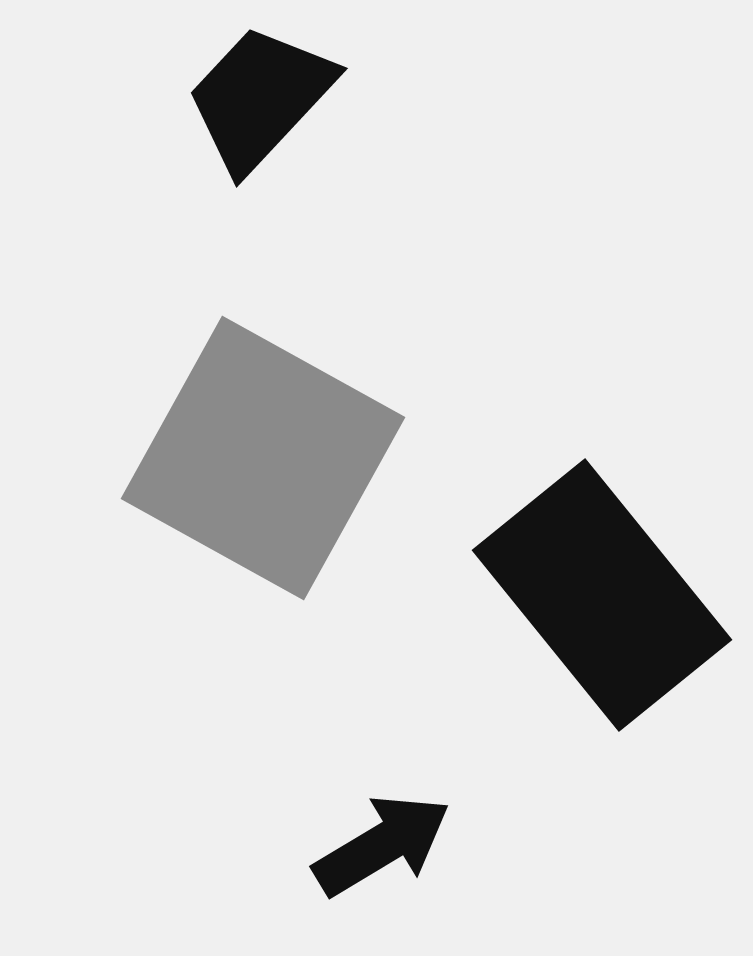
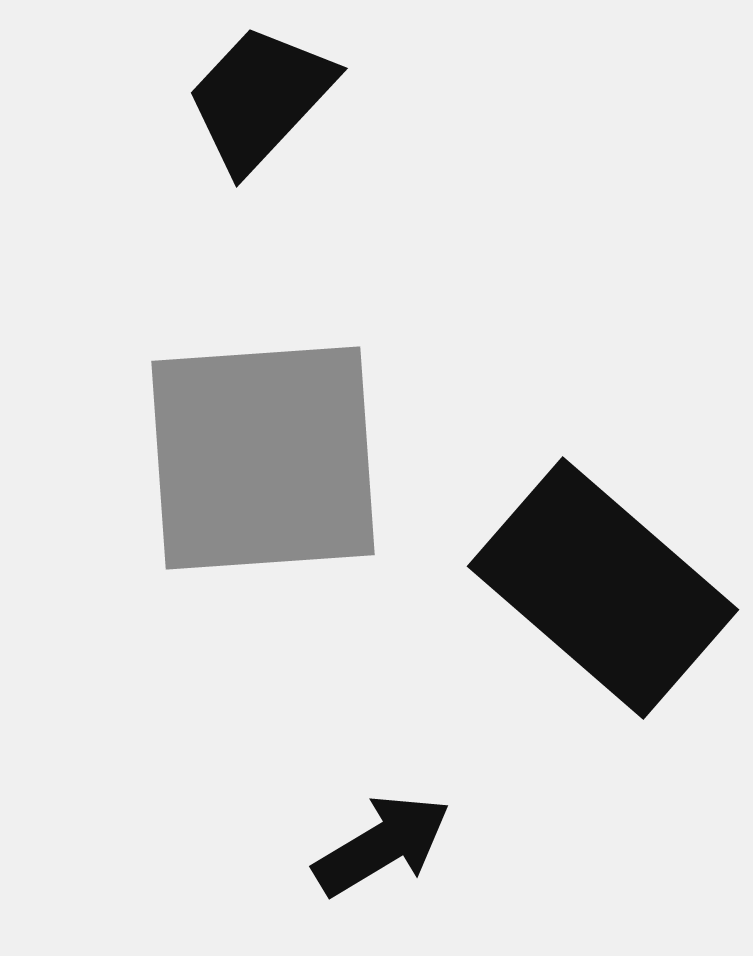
gray square: rotated 33 degrees counterclockwise
black rectangle: moved 1 px right, 7 px up; rotated 10 degrees counterclockwise
